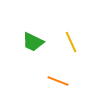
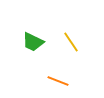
yellow line: rotated 10 degrees counterclockwise
